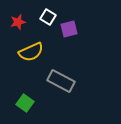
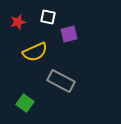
white square: rotated 21 degrees counterclockwise
purple square: moved 5 px down
yellow semicircle: moved 4 px right
